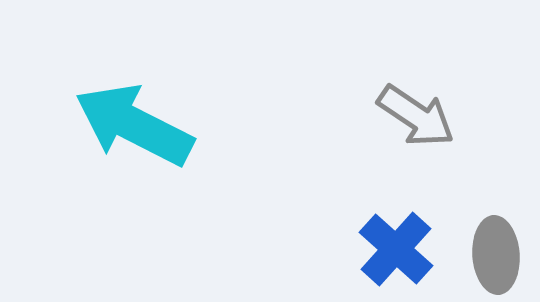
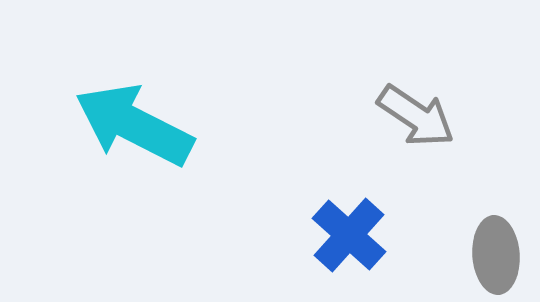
blue cross: moved 47 px left, 14 px up
